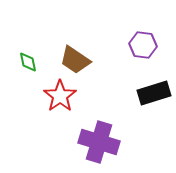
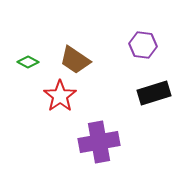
green diamond: rotated 50 degrees counterclockwise
purple cross: rotated 27 degrees counterclockwise
